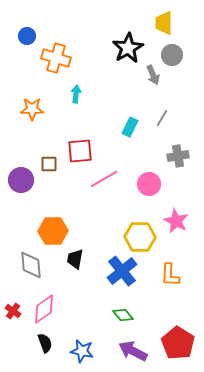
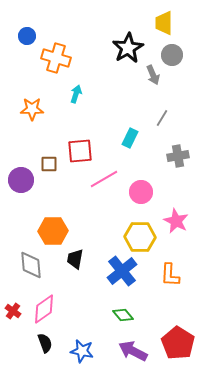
cyan arrow: rotated 12 degrees clockwise
cyan rectangle: moved 11 px down
pink circle: moved 8 px left, 8 px down
